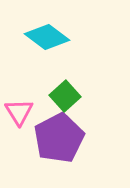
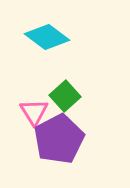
pink triangle: moved 15 px right
purple pentagon: moved 1 px down
